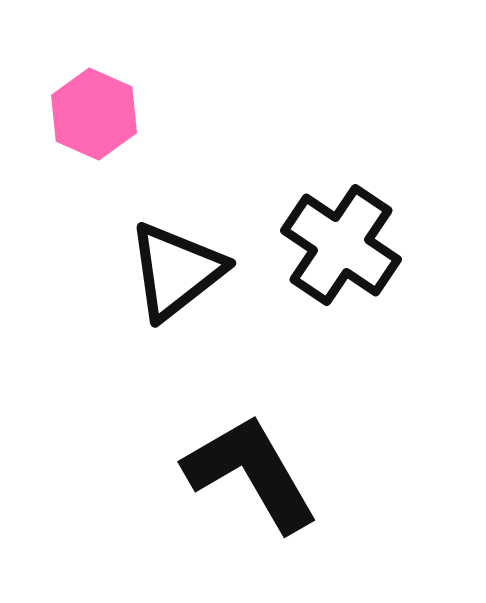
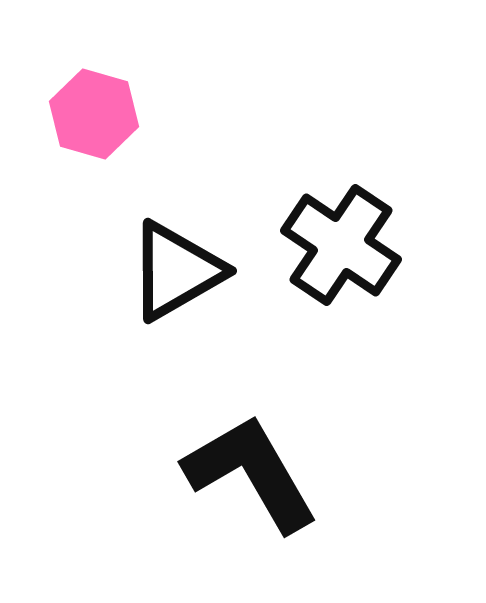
pink hexagon: rotated 8 degrees counterclockwise
black triangle: rotated 8 degrees clockwise
